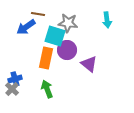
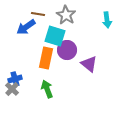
gray star: moved 2 px left, 8 px up; rotated 24 degrees clockwise
